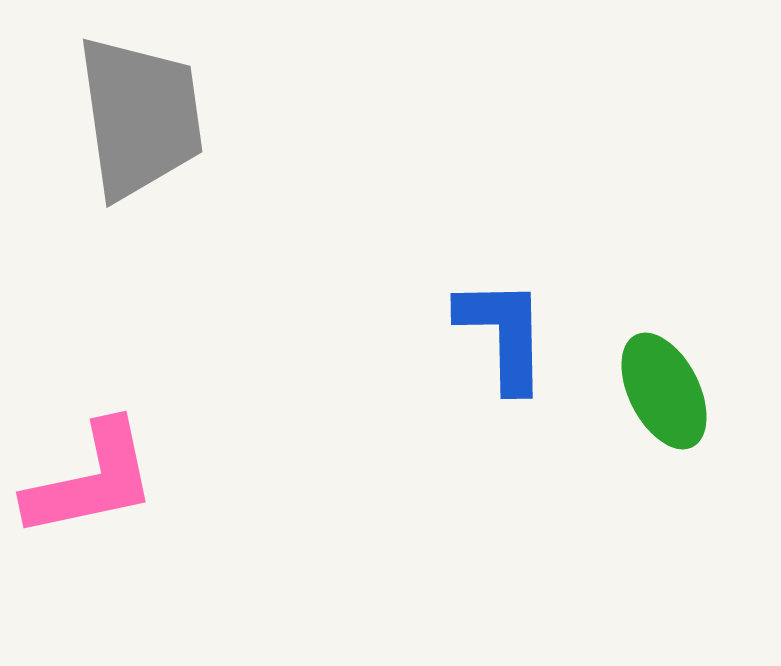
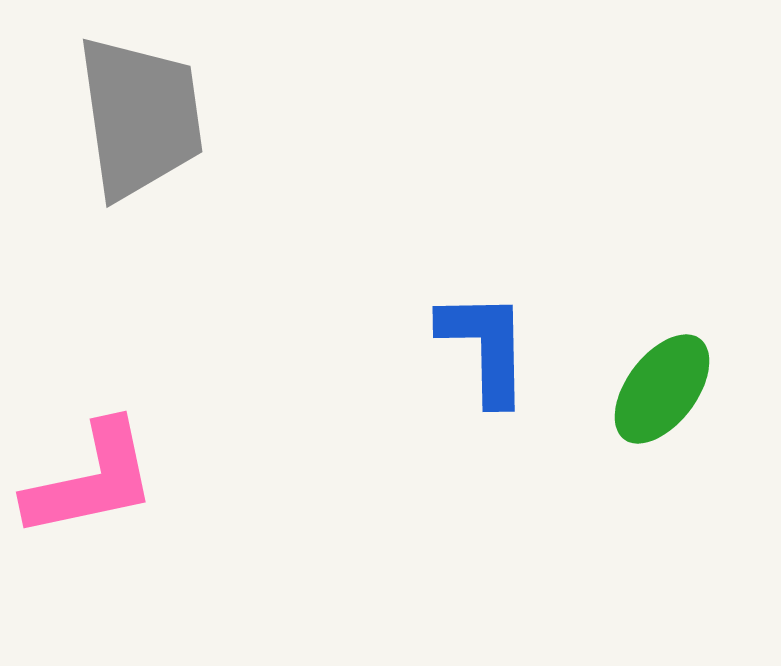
blue L-shape: moved 18 px left, 13 px down
green ellipse: moved 2 px left, 2 px up; rotated 64 degrees clockwise
